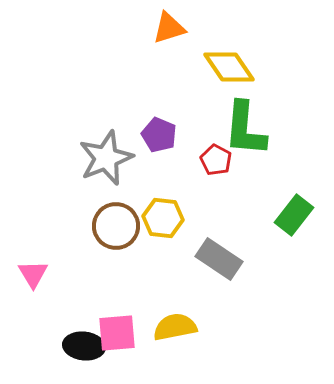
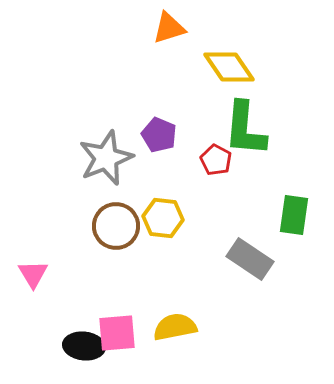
green rectangle: rotated 30 degrees counterclockwise
gray rectangle: moved 31 px right
